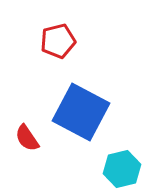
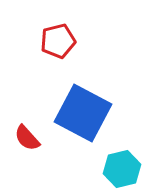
blue square: moved 2 px right, 1 px down
red semicircle: rotated 8 degrees counterclockwise
